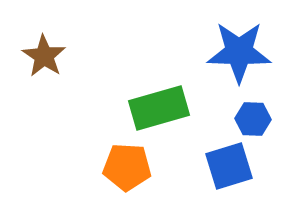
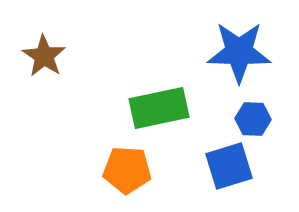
green rectangle: rotated 4 degrees clockwise
orange pentagon: moved 3 px down
